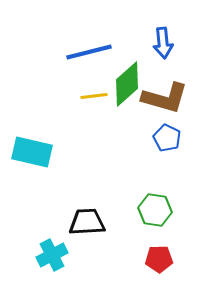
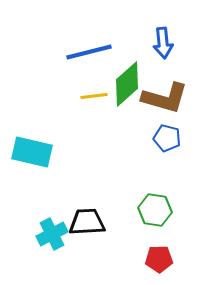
blue pentagon: rotated 12 degrees counterclockwise
cyan cross: moved 21 px up
